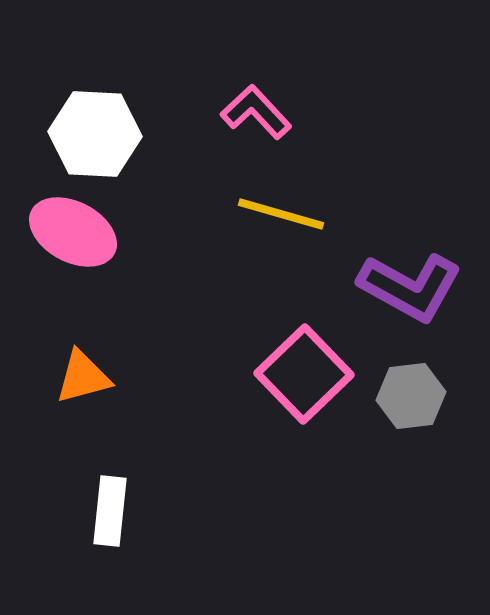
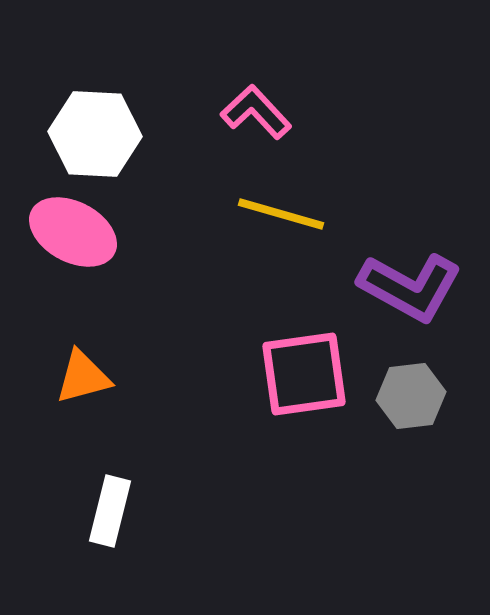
pink square: rotated 36 degrees clockwise
white rectangle: rotated 8 degrees clockwise
